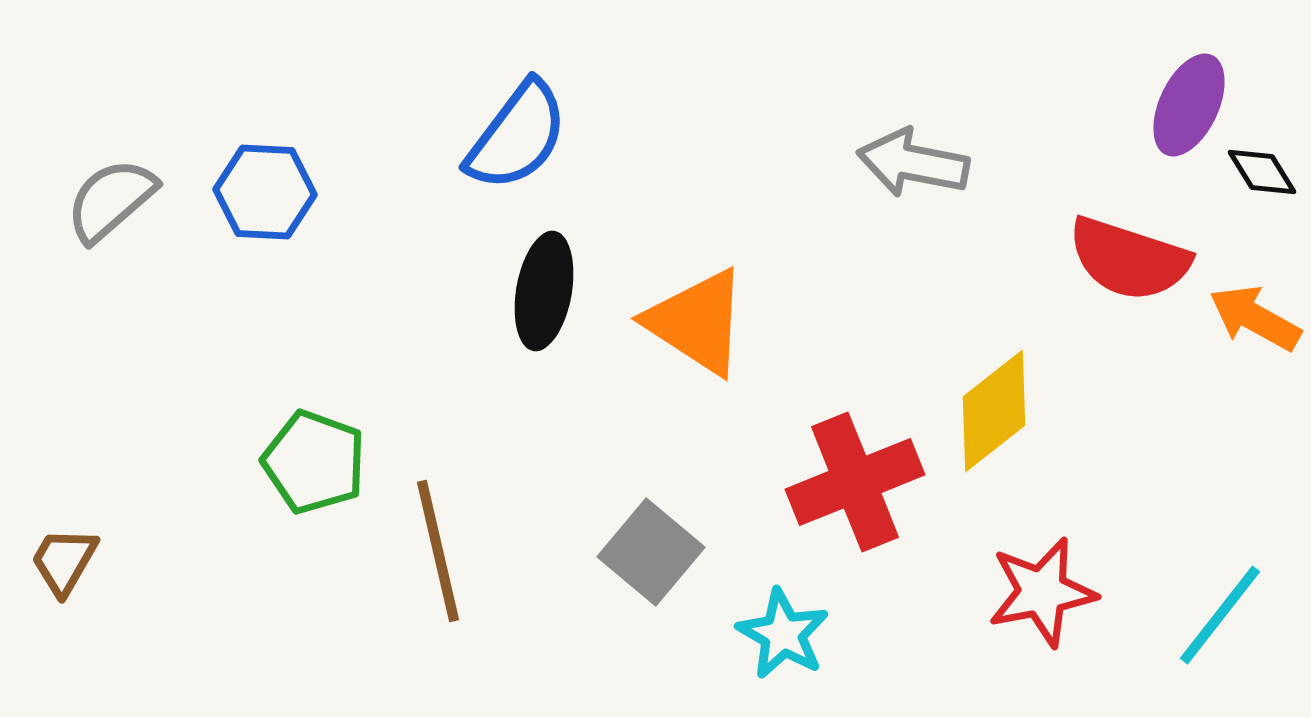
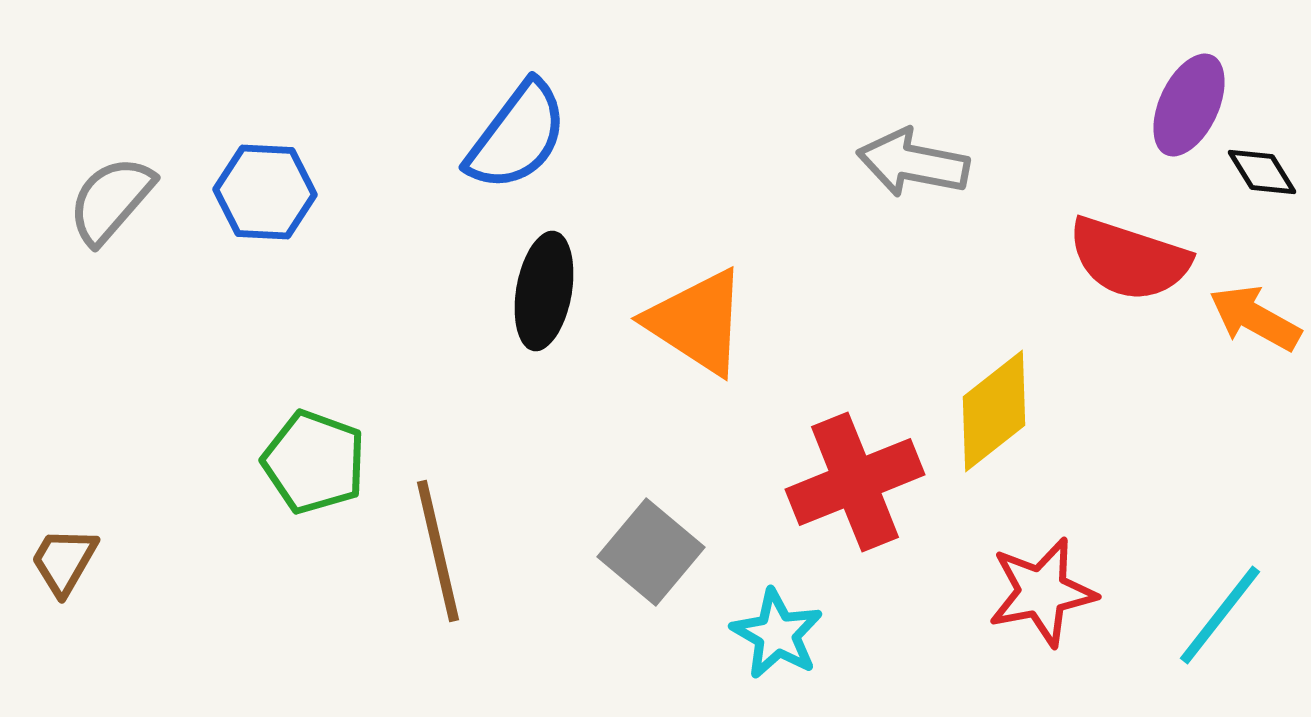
gray semicircle: rotated 8 degrees counterclockwise
cyan star: moved 6 px left
